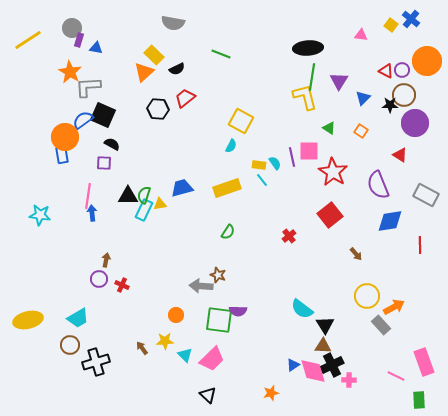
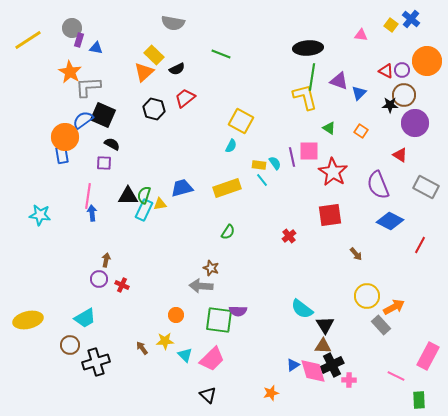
purple triangle at (339, 81): rotated 42 degrees counterclockwise
blue triangle at (363, 98): moved 4 px left, 5 px up
black hexagon at (158, 109): moved 4 px left; rotated 10 degrees clockwise
gray rectangle at (426, 195): moved 8 px up
red square at (330, 215): rotated 30 degrees clockwise
blue diamond at (390, 221): rotated 36 degrees clockwise
red line at (420, 245): rotated 30 degrees clockwise
brown star at (218, 275): moved 7 px left, 7 px up
cyan trapezoid at (78, 318): moved 7 px right
pink rectangle at (424, 362): moved 4 px right, 6 px up; rotated 48 degrees clockwise
